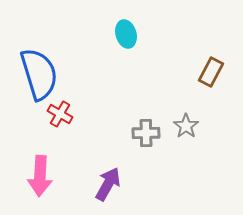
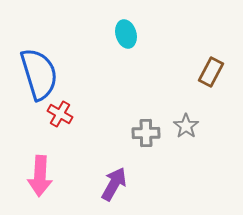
purple arrow: moved 6 px right
